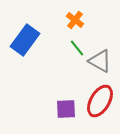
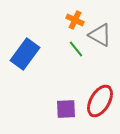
orange cross: rotated 12 degrees counterclockwise
blue rectangle: moved 14 px down
green line: moved 1 px left, 1 px down
gray triangle: moved 26 px up
